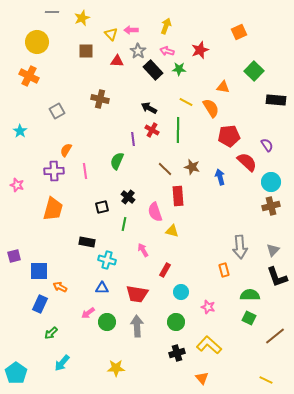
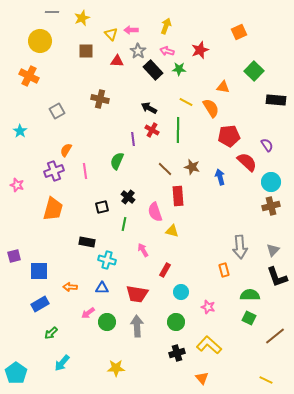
yellow circle at (37, 42): moved 3 px right, 1 px up
purple cross at (54, 171): rotated 18 degrees counterclockwise
orange arrow at (60, 287): moved 10 px right; rotated 24 degrees counterclockwise
blue rectangle at (40, 304): rotated 36 degrees clockwise
